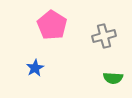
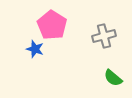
blue star: moved 19 px up; rotated 24 degrees counterclockwise
green semicircle: rotated 36 degrees clockwise
